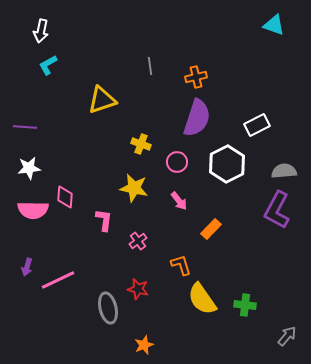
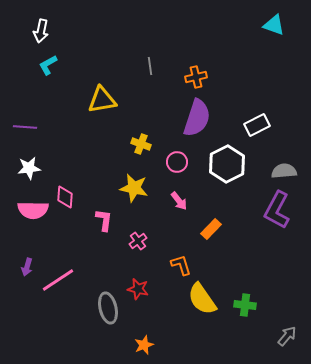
yellow triangle: rotated 8 degrees clockwise
pink line: rotated 8 degrees counterclockwise
